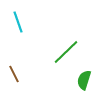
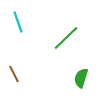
green line: moved 14 px up
green semicircle: moved 3 px left, 2 px up
